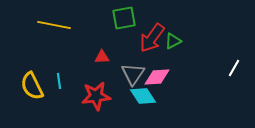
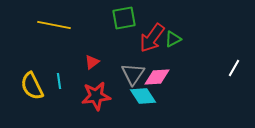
green triangle: moved 2 px up
red triangle: moved 10 px left, 5 px down; rotated 35 degrees counterclockwise
